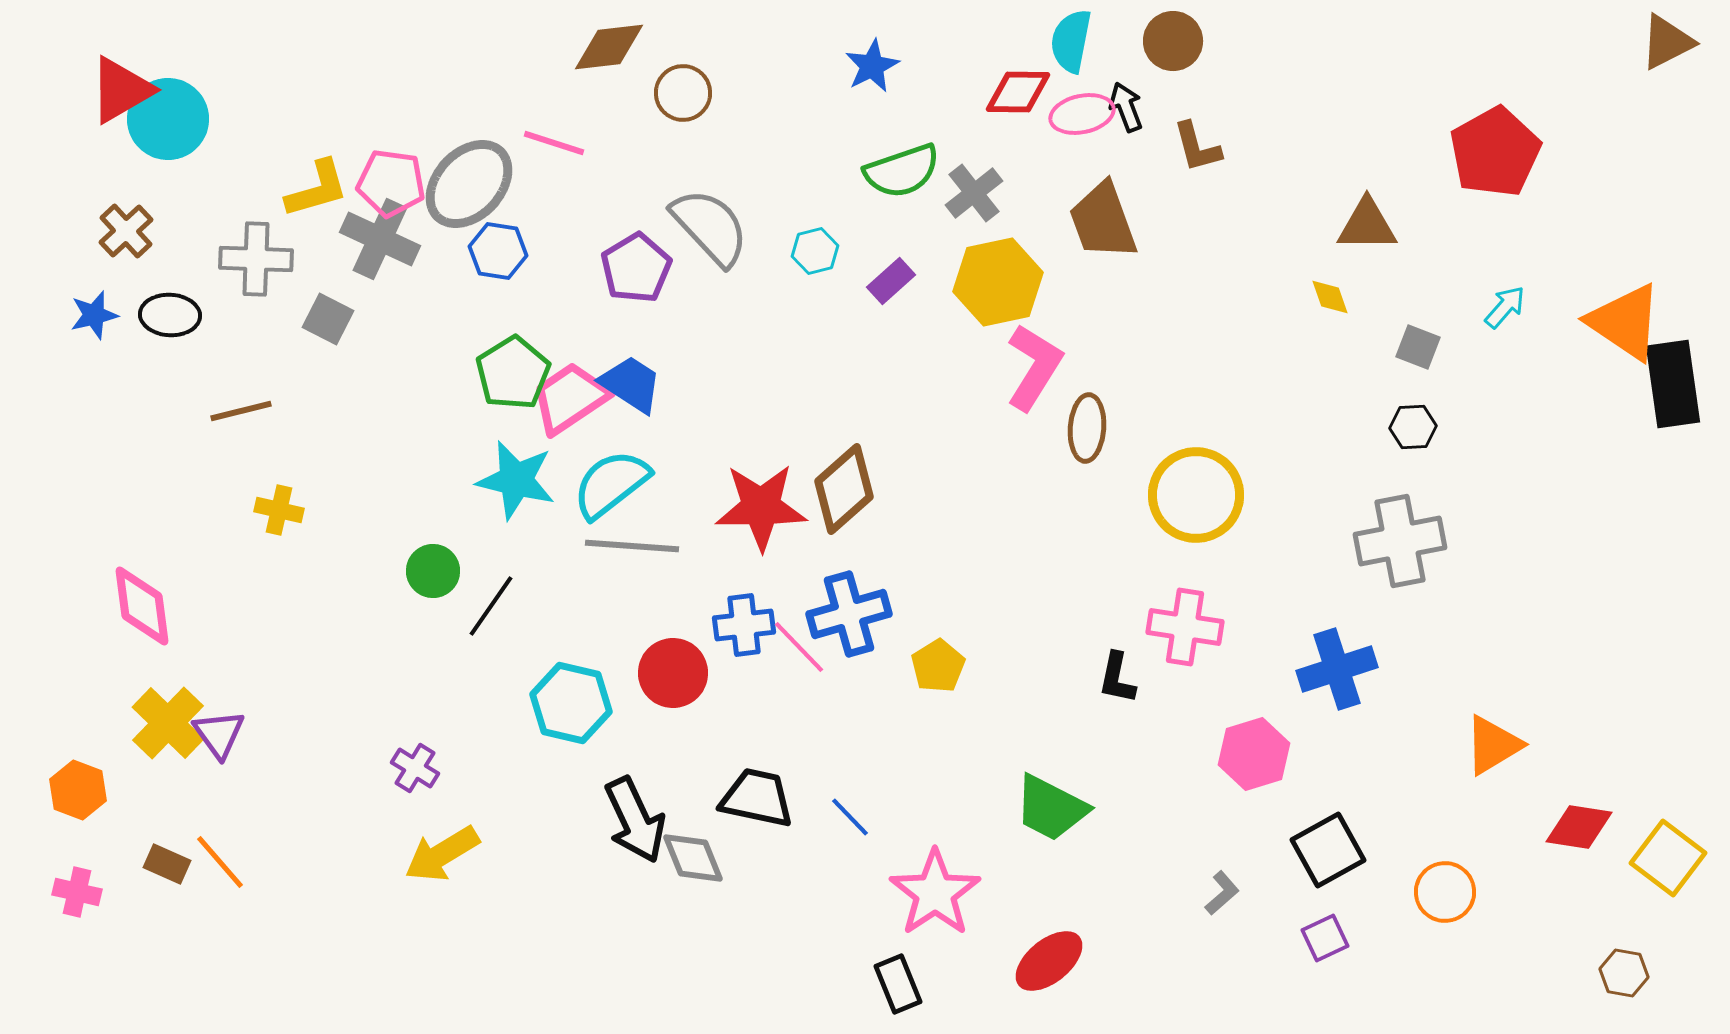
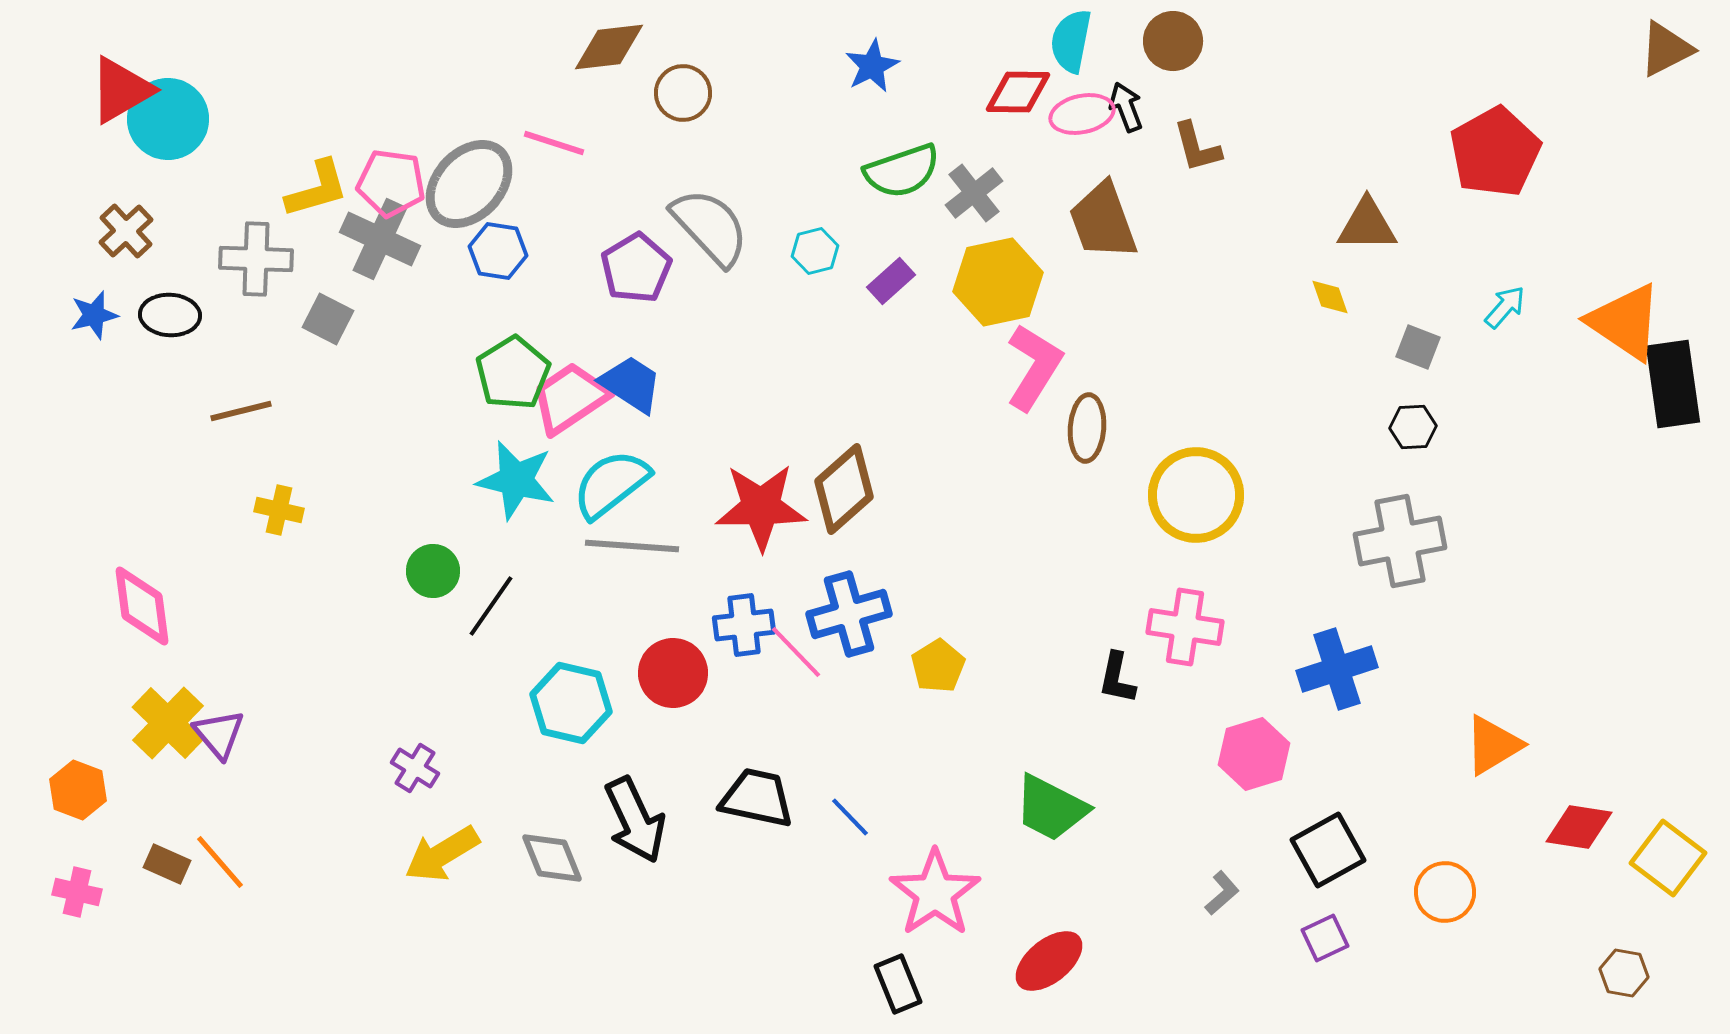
brown triangle at (1667, 42): moved 1 px left, 7 px down
pink line at (799, 647): moved 3 px left, 5 px down
purple triangle at (219, 734): rotated 4 degrees counterclockwise
gray diamond at (693, 858): moved 141 px left
